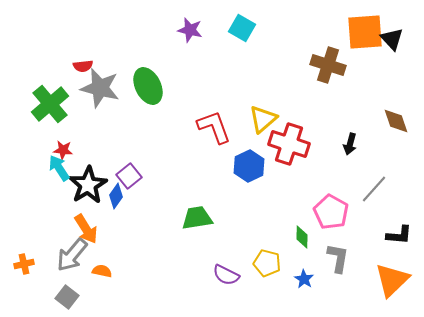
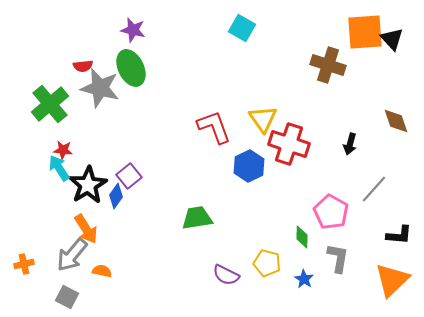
purple star: moved 57 px left
green ellipse: moved 17 px left, 18 px up
yellow triangle: rotated 24 degrees counterclockwise
gray square: rotated 10 degrees counterclockwise
